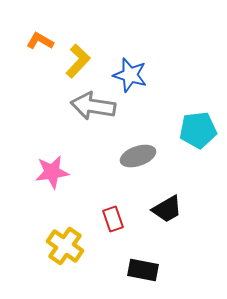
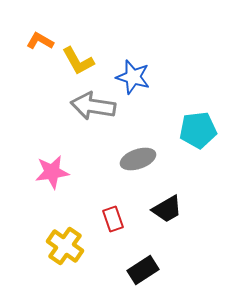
yellow L-shape: rotated 108 degrees clockwise
blue star: moved 3 px right, 2 px down
gray ellipse: moved 3 px down
black rectangle: rotated 44 degrees counterclockwise
